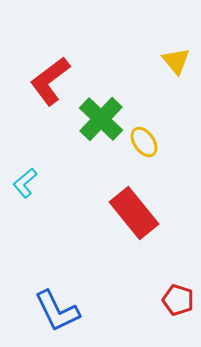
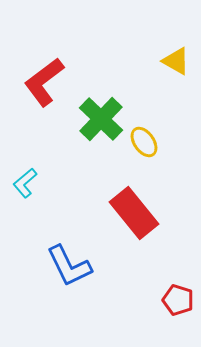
yellow triangle: rotated 20 degrees counterclockwise
red L-shape: moved 6 px left, 1 px down
blue L-shape: moved 12 px right, 45 px up
